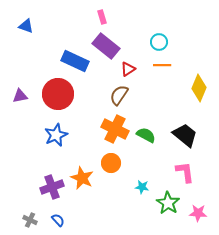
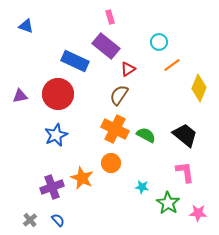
pink rectangle: moved 8 px right
orange line: moved 10 px right; rotated 36 degrees counterclockwise
gray cross: rotated 24 degrees clockwise
